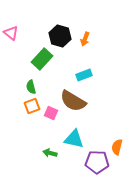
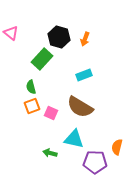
black hexagon: moved 1 px left, 1 px down
brown semicircle: moved 7 px right, 6 px down
purple pentagon: moved 2 px left
